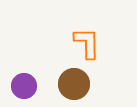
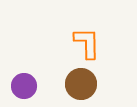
brown circle: moved 7 px right
